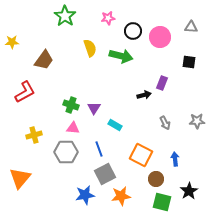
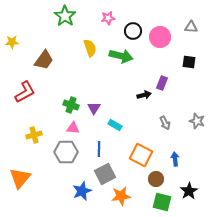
gray star: rotated 21 degrees clockwise
blue line: rotated 21 degrees clockwise
blue star: moved 3 px left, 4 px up; rotated 12 degrees counterclockwise
